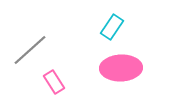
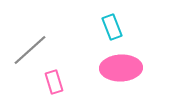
cyan rectangle: rotated 55 degrees counterclockwise
pink rectangle: rotated 15 degrees clockwise
